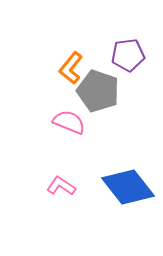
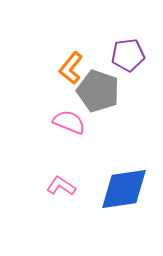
blue diamond: moved 4 px left, 2 px down; rotated 60 degrees counterclockwise
